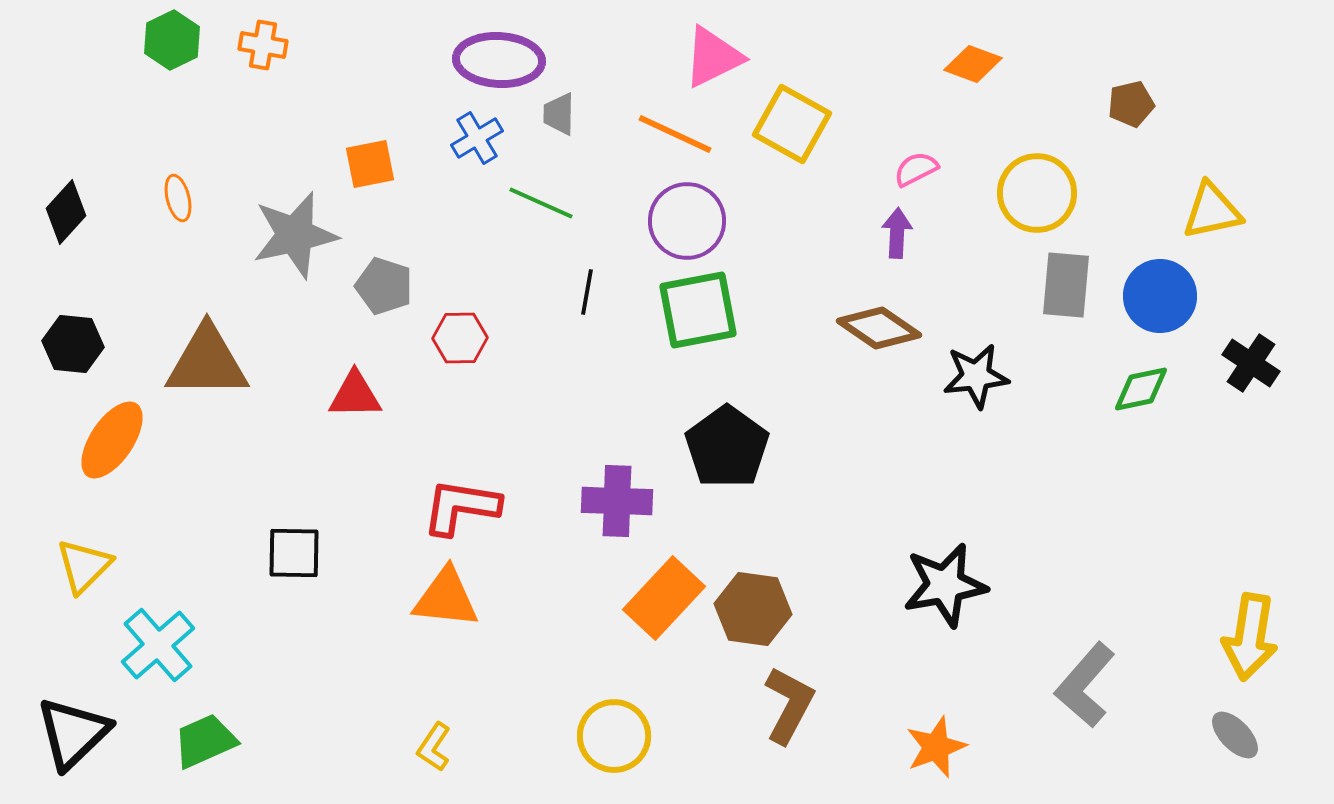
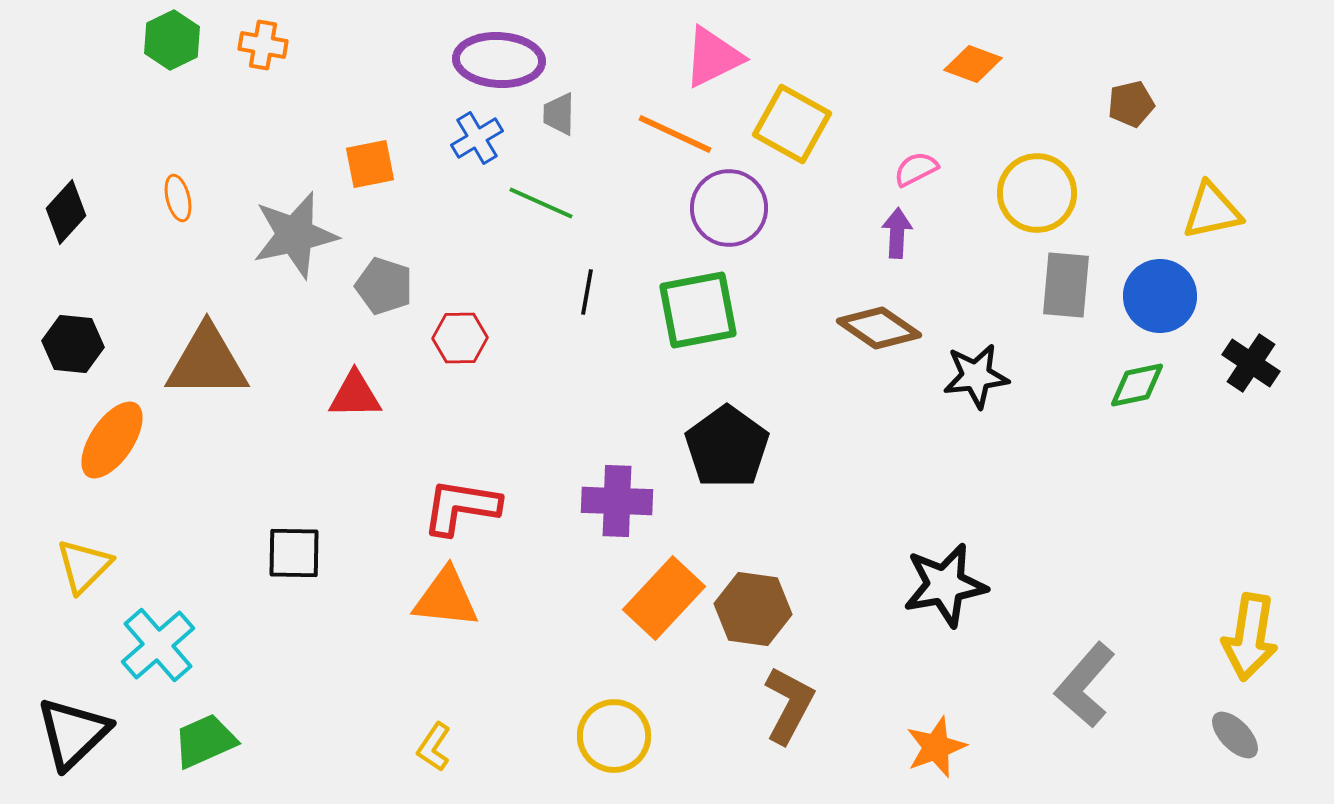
purple circle at (687, 221): moved 42 px right, 13 px up
green diamond at (1141, 389): moved 4 px left, 4 px up
